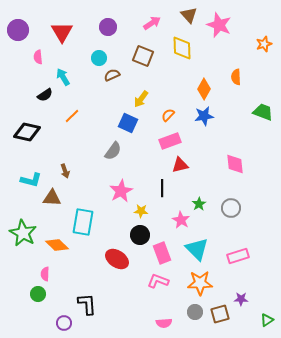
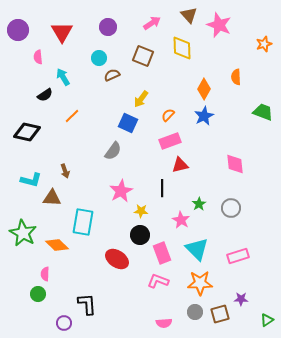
blue star at (204, 116): rotated 18 degrees counterclockwise
